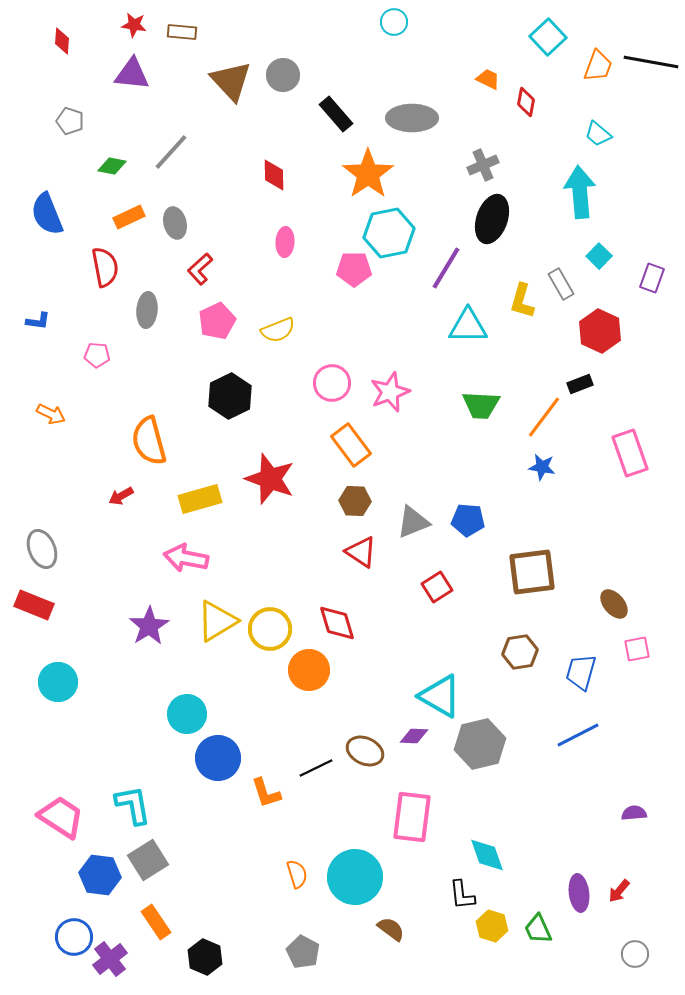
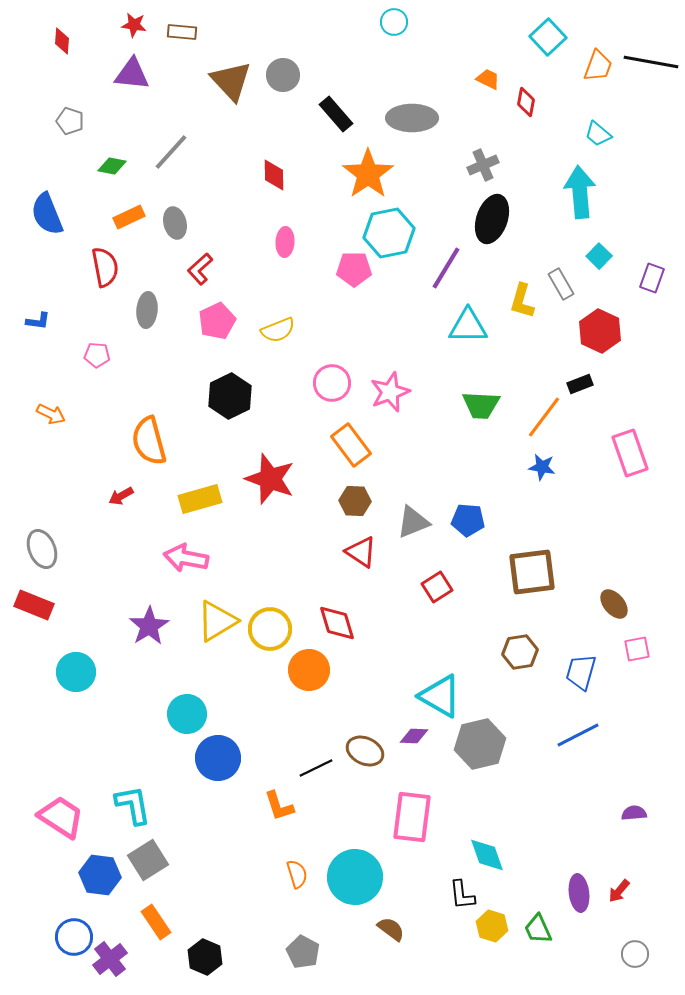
cyan circle at (58, 682): moved 18 px right, 10 px up
orange L-shape at (266, 793): moved 13 px right, 13 px down
